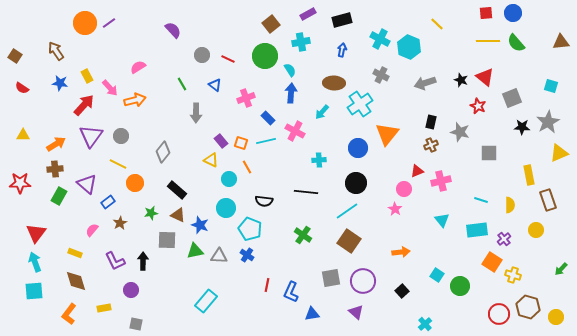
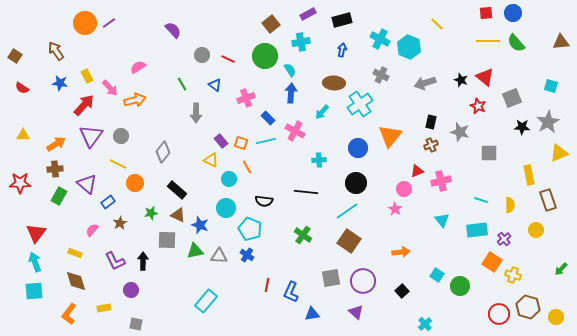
orange triangle at (387, 134): moved 3 px right, 2 px down
